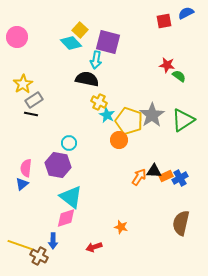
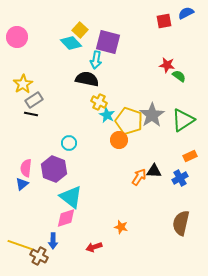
purple hexagon: moved 4 px left, 4 px down; rotated 10 degrees clockwise
orange rectangle: moved 24 px right, 20 px up
